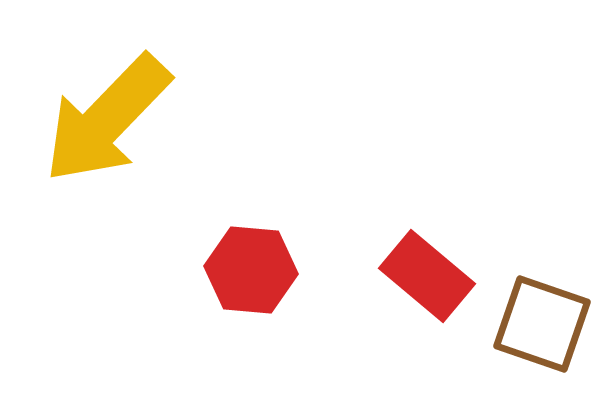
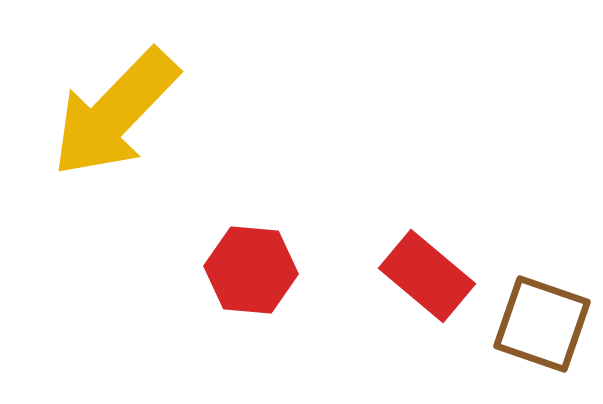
yellow arrow: moved 8 px right, 6 px up
